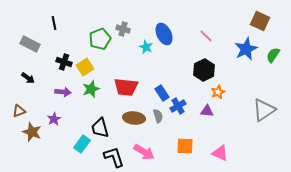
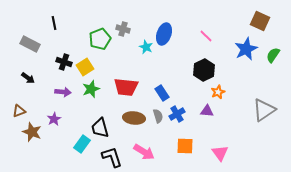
blue ellipse: rotated 45 degrees clockwise
blue cross: moved 1 px left, 8 px down
pink triangle: rotated 30 degrees clockwise
black L-shape: moved 2 px left
